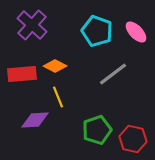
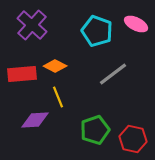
pink ellipse: moved 8 px up; rotated 20 degrees counterclockwise
green pentagon: moved 2 px left
